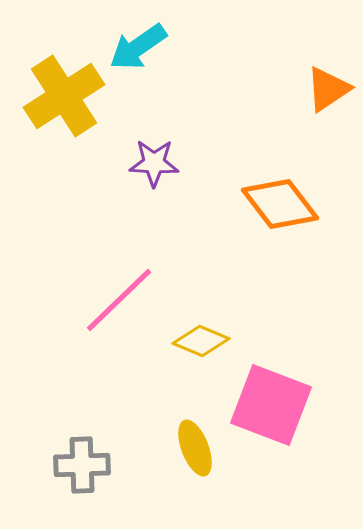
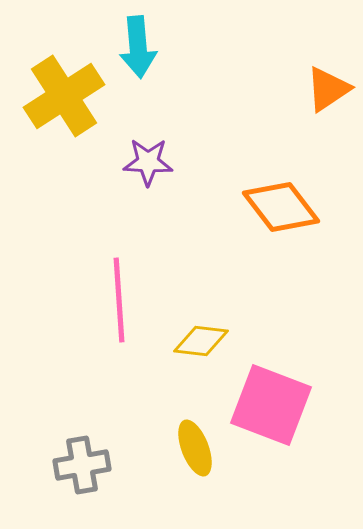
cyan arrow: rotated 60 degrees counterclockwise
purple star: moved 6 px left, 1 px up
orange diamond: moved 1 px right, 3 px down
pink line: rotated 50 degrees counterclockwise
yellow diamond: rotated 16 degrees counterclockwise
gray cross: rotated 8 degrees counterclockwise
